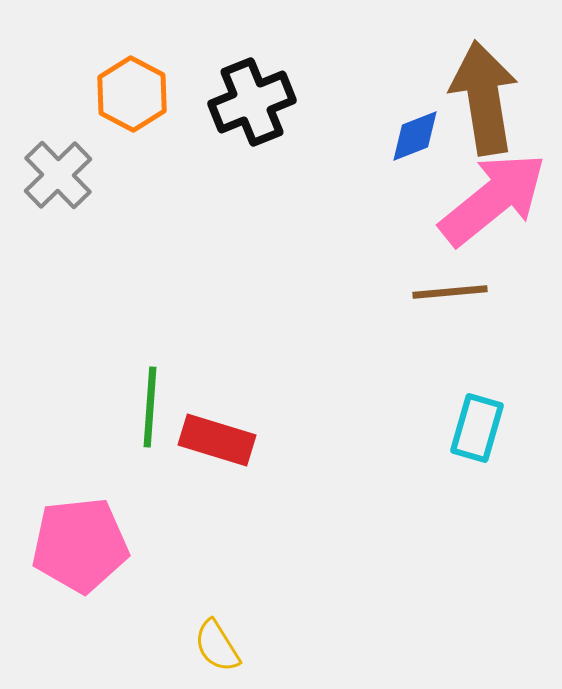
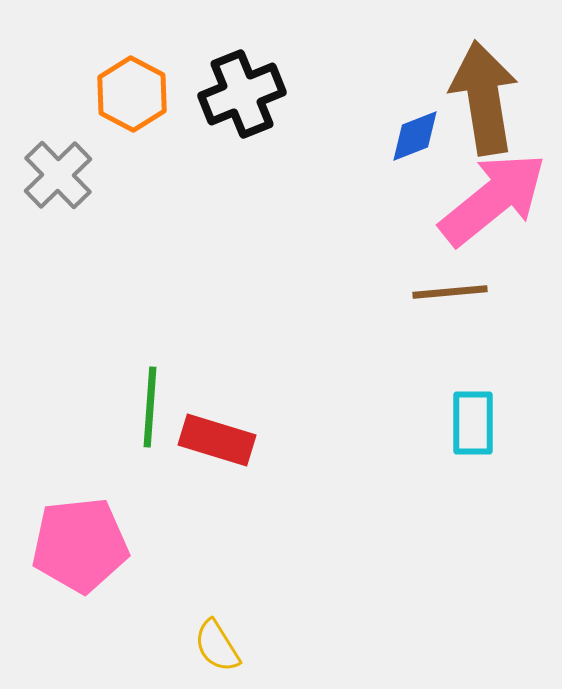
black cross: moved 10 px left, 8 px up
cyan rectangle: moved 4 px left, 5 px up; rotated 16 degrees counterclockwise
